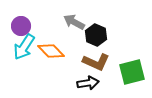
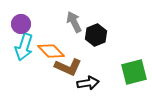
gray arrow: rotated 35 degrees clockwise
purple circle: moved 2 px up
black hexagon: rotated 15 degrees clockwise
cyan arrow: rotated 16 degrees counterclockwise
brown L-shape: moved 28 px left, 5 px down
green square: moved 2 px right
